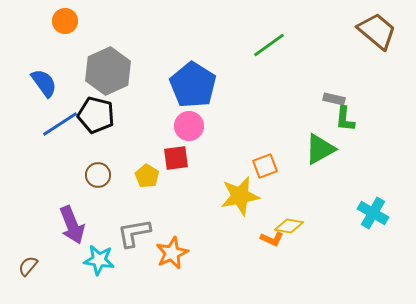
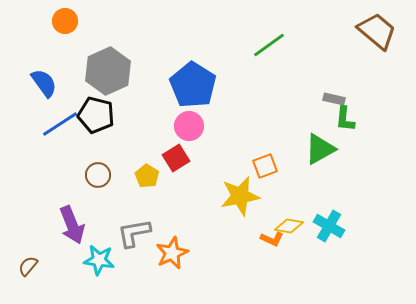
red square: rotated 24 degrees counterclockwise
cyan cross: moved 44 px left, 13 px down
